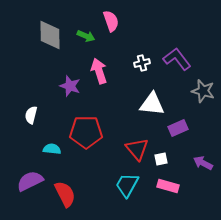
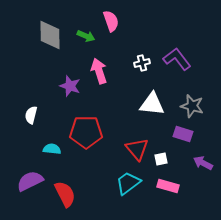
gray star: moved 11 px left, 15 px down
purple rectangle: moved 5 px right, 6 px down; rotated 42 degrees clockwise
cyan trapezoid: moved 1 px right, 2 px up; rotated 24 degrees clockwise
